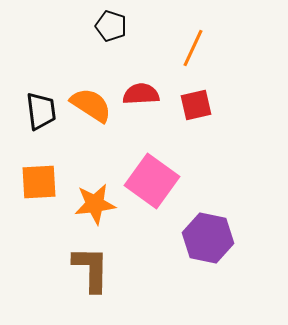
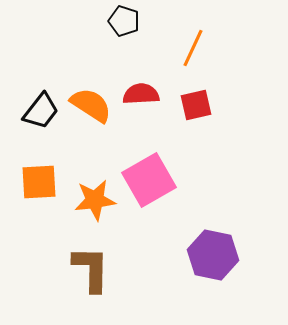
black pentagon: moved 13 px right, 5 px up
black trapezoid: rotated 45 degrees clockwise
pink square: moved 3 px left, 1 px up; rotated 24 degrees clockwise
orange star: moved 4 px up
purple hexagon: moved 5 px right, 17 px down
